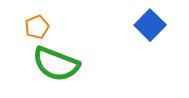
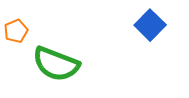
orange pentagon: moved 21 px left, 4 px down
